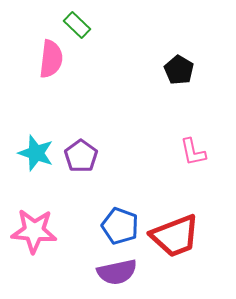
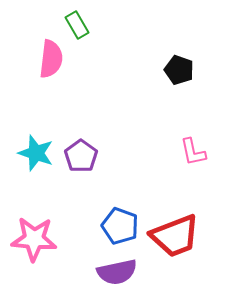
green rectangle: rotated 16 degrees clockwise
black pentagon: rotated 12 degrees counterclockwise
pink star: moved 8 px down
